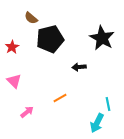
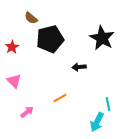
cyan arrow: moved 1 px up
